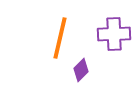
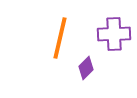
purple diamond: moved 5 px right, 2 px up
